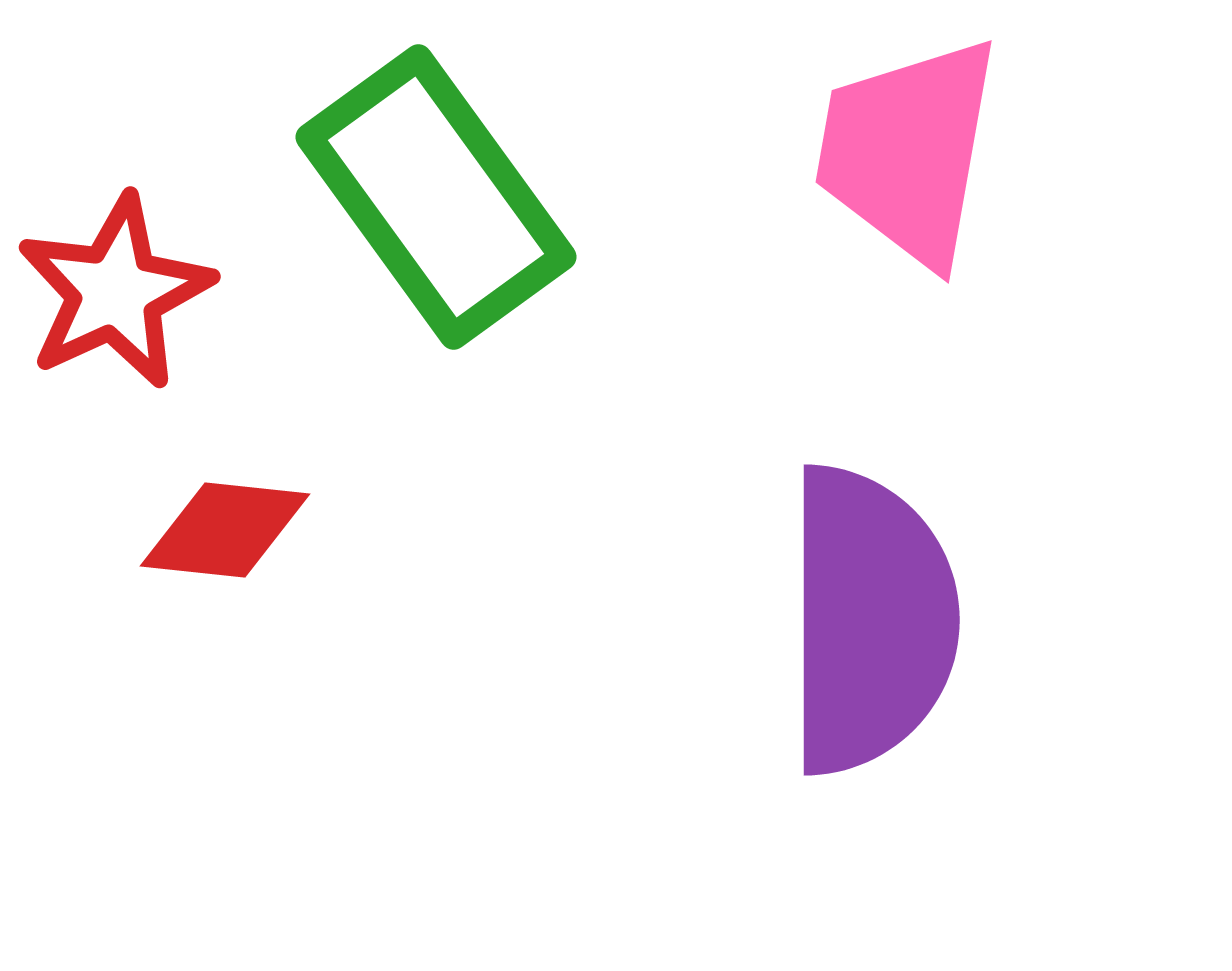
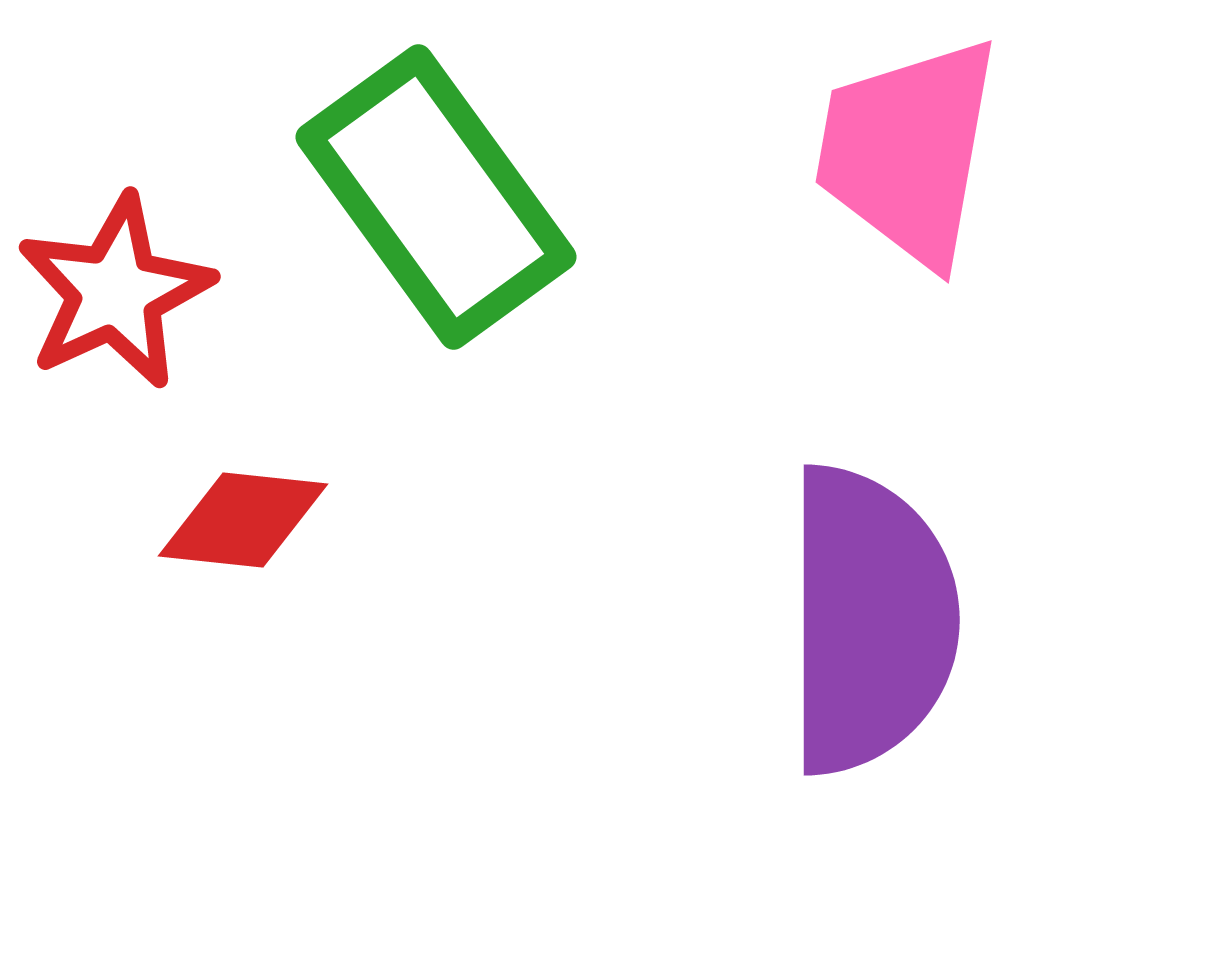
red diamond: moved 18 px right, 10 px up
